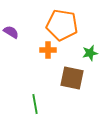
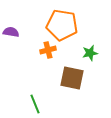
purple semicircle: rotated 21 degrees counterclockwise
orange cross: rotated 14 degrees counterclockwise
green line: rotated 12 degrees counterclockwise
